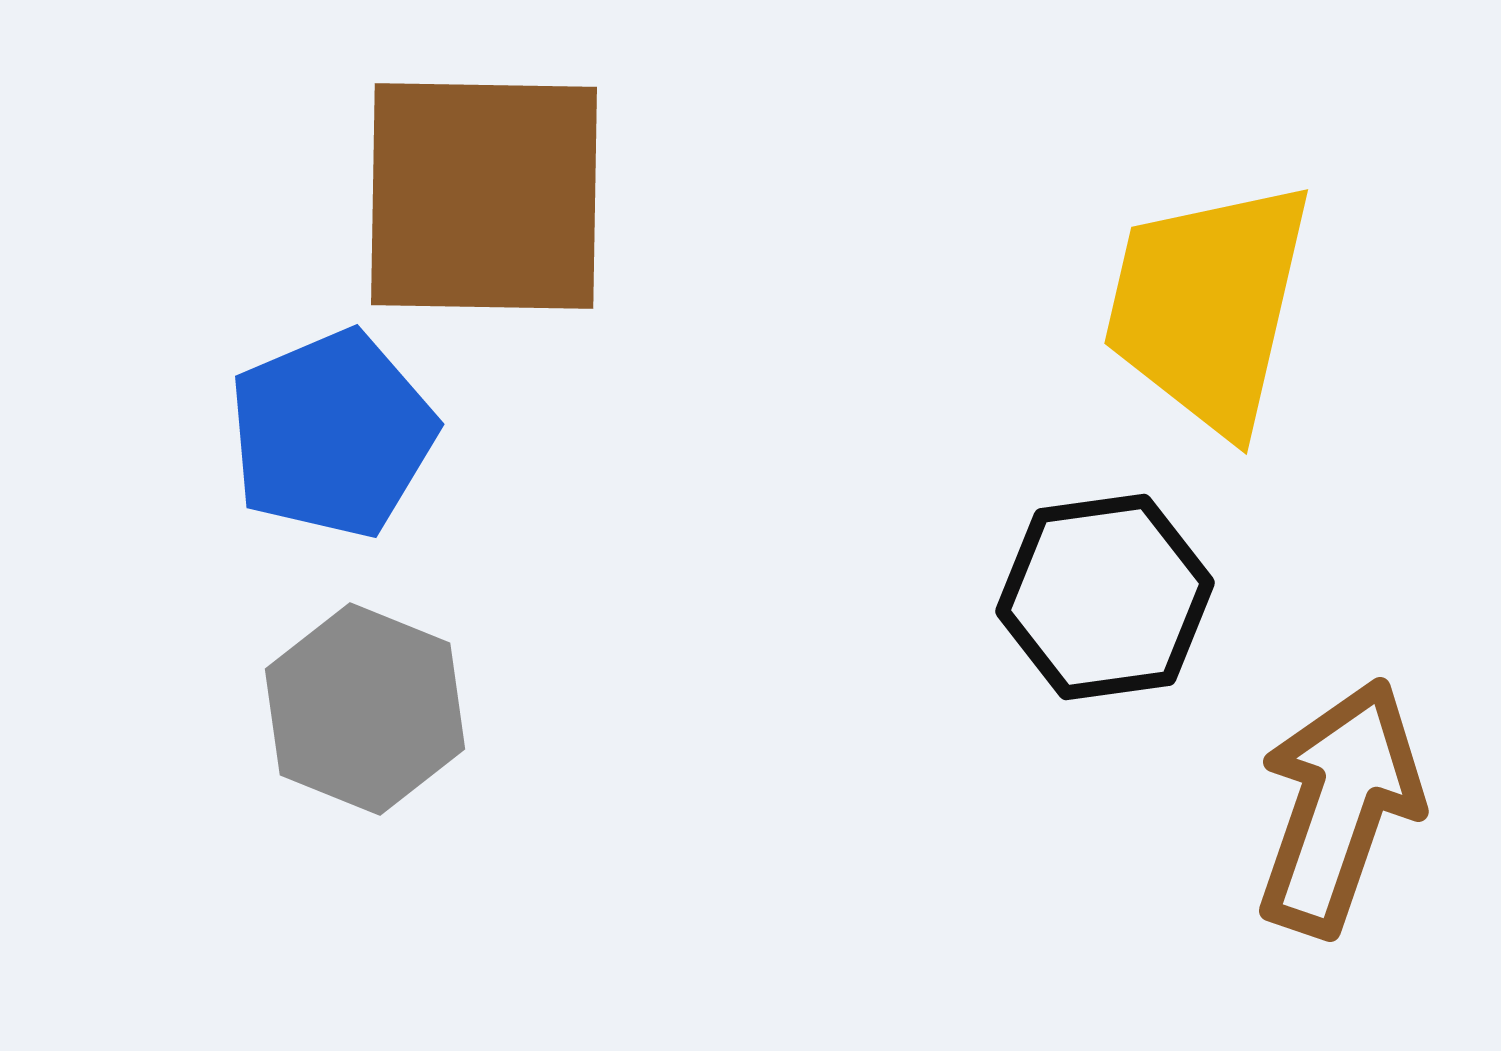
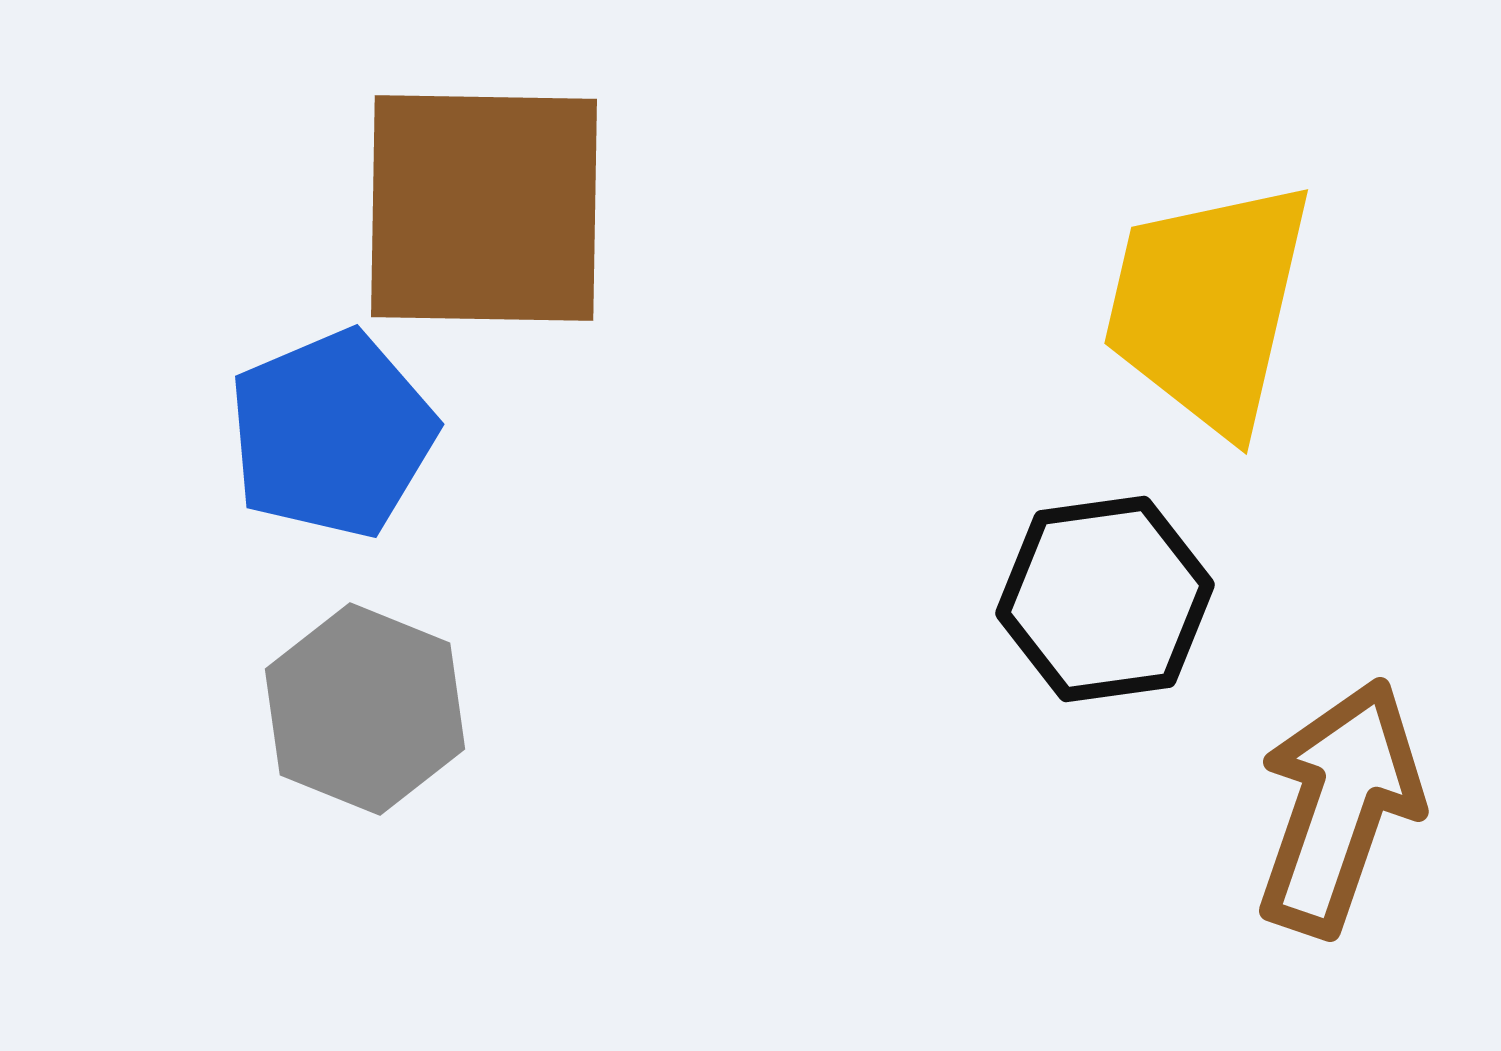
brown square: moved 12 px down
black hexagon: moved 2 px down
